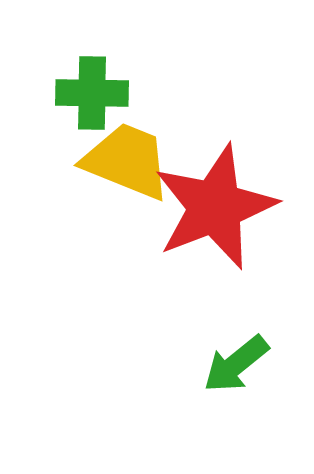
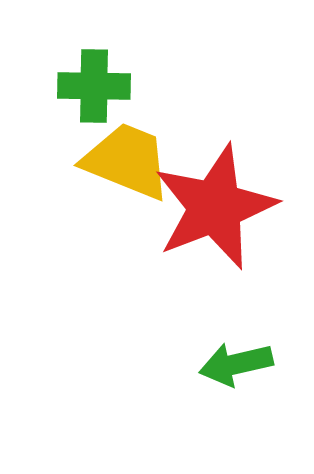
green cross: moved 2 px right, 7 px up
green arrow: rotated 26 degrees clockwise
